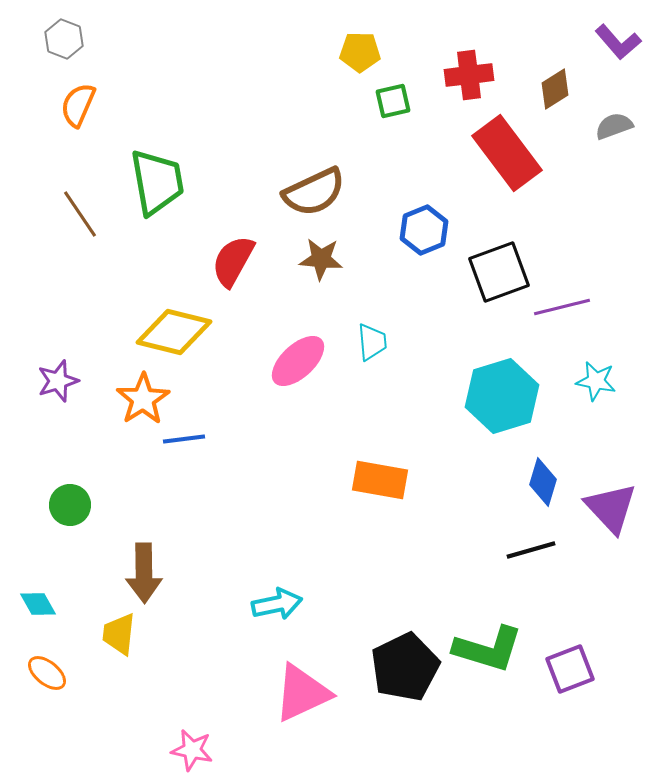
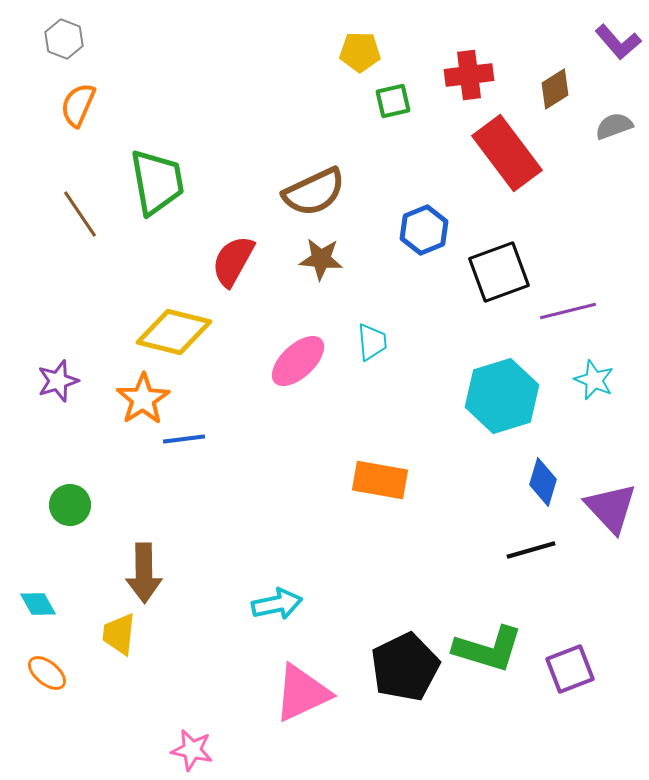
purple line: moved 6 px right, 4 px down
cyan star: moved 2 px left, 1 px up; rotated 12 degrees clockwise
